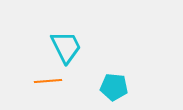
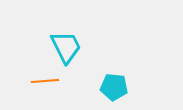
orange line: moved 3 px left
